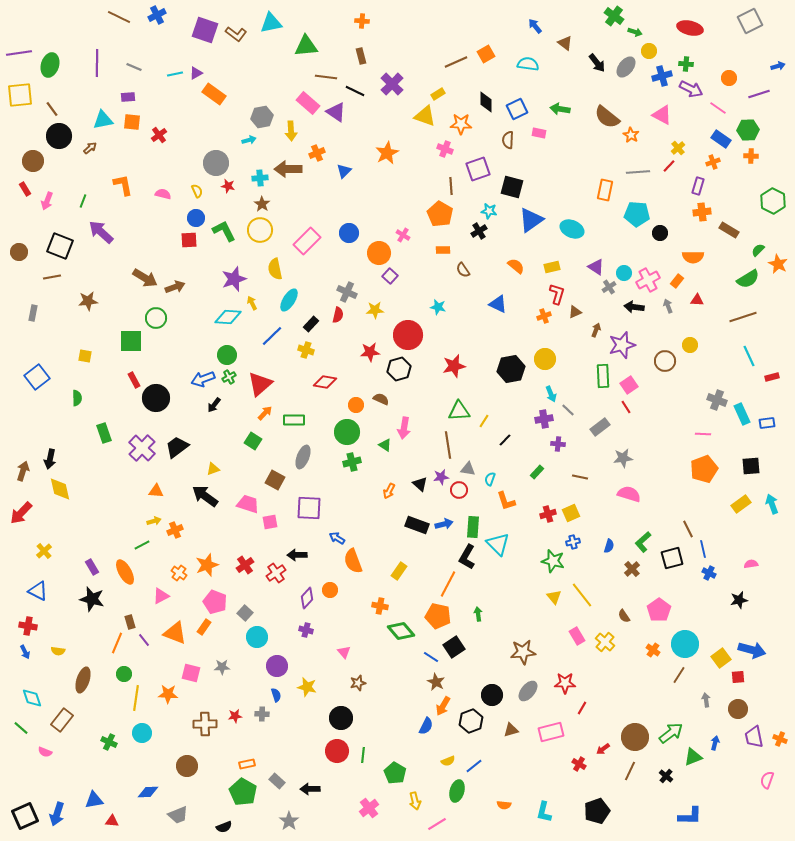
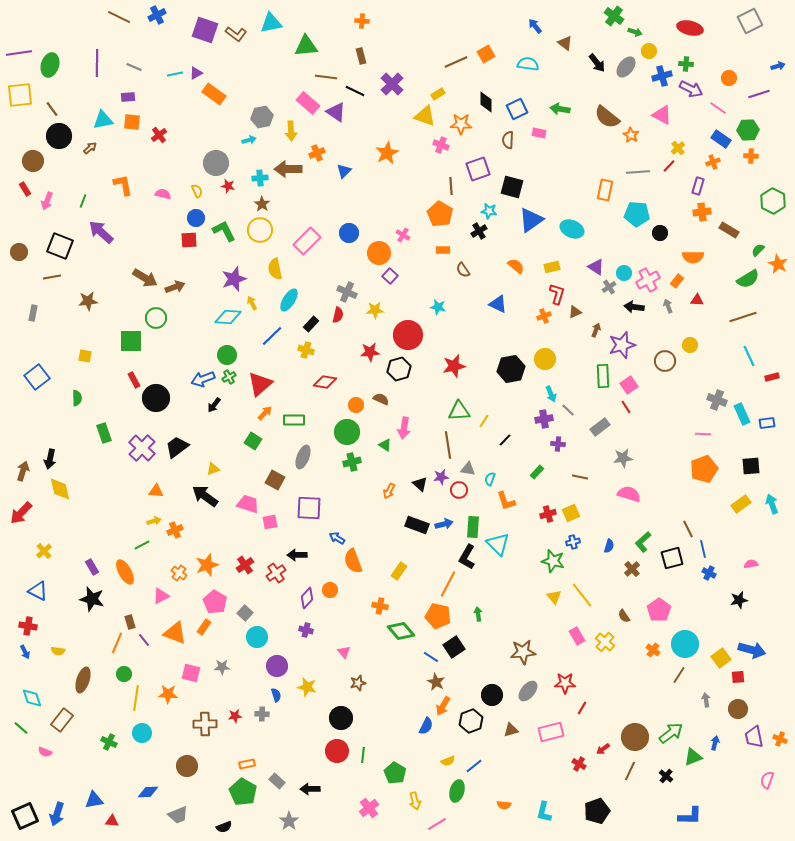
pink cross at (445, 149): moved 4 px left, 4 px up
pink pentagon at (215, 602): rotated 10 degrees clockwise
